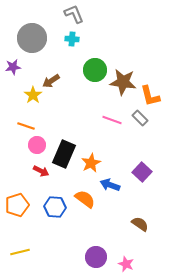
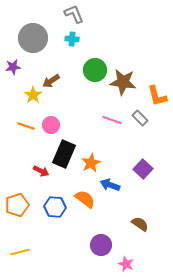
gray circle: moved 1 px right
orange L-shape: moved 7 px right
pink circle: moved 14 px right, 20 px up
purple square: moved 1 px right, 3 px up
purple circle: moved 5 px right, 12 px up
